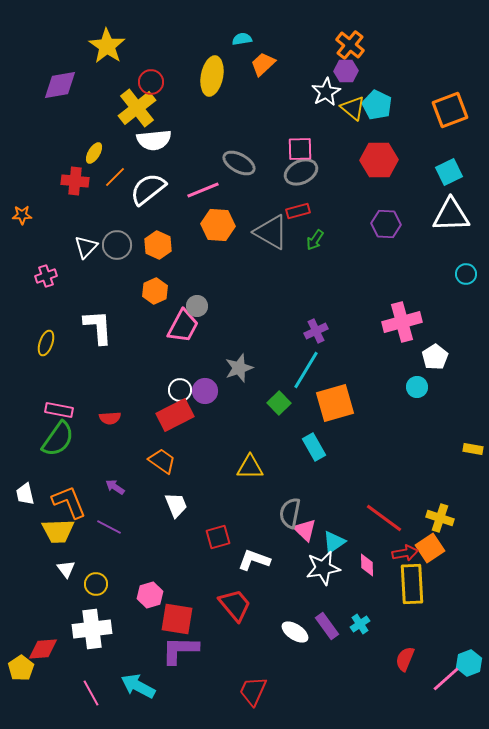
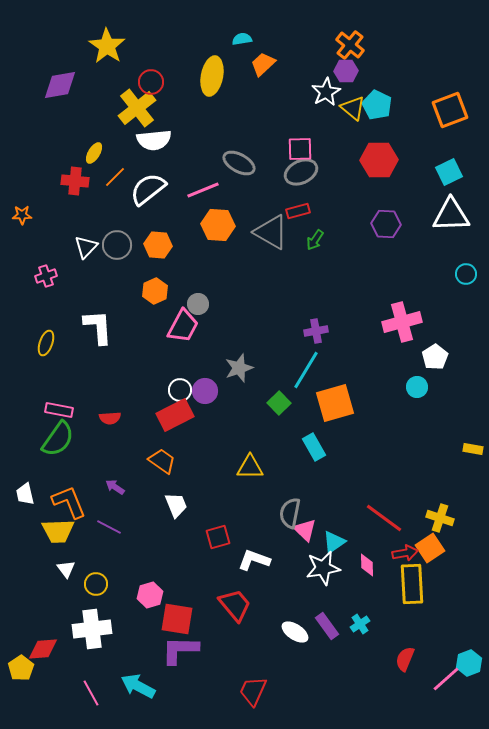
orange hexagon at (158, 245): rotated 20 degrees counterclockwise
gray circle at (197, 306): moved 1 px right, 2 px up
purple cross at (316, 331): rotated 15 degrees clockwise
